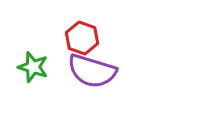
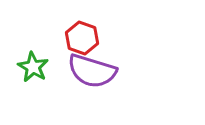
green star: rotated 12 degrees clockwise
